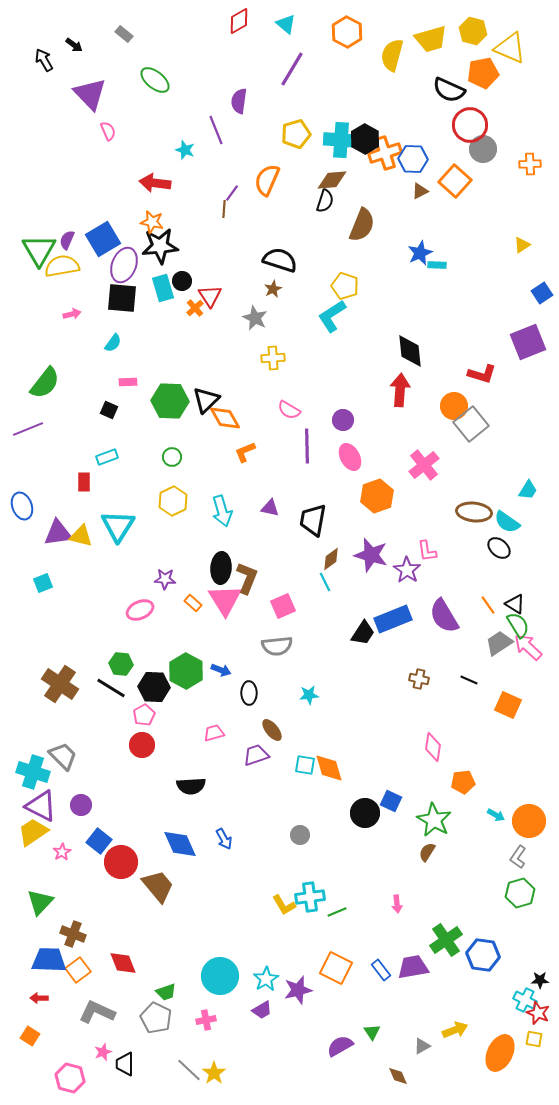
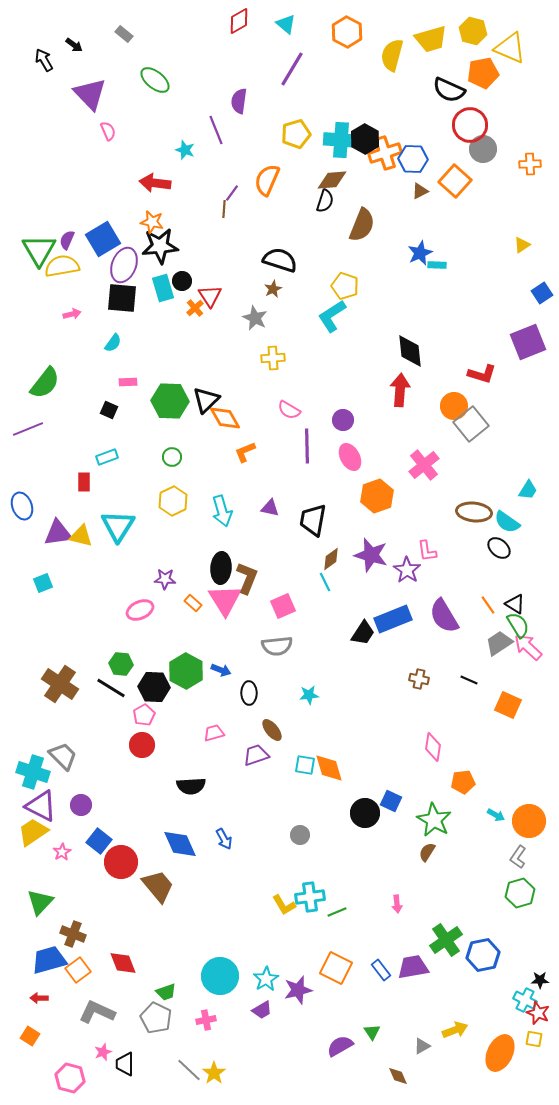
blue hexagon at (483, 955): rotated 20 degrees counterclockwise
blue trapezoid at (49, 960): rotated 18 degrees counterclockwise
